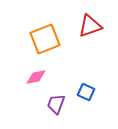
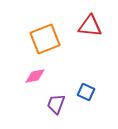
red triangle: rotated 25 degrees clockwise
pink diamond: moved 1 px left, 1 px up
